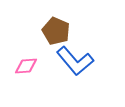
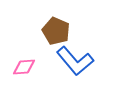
pink diamond: moved 2 px left, 1 px down
